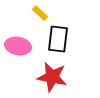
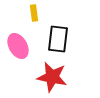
yellow rectangle: moved 6 px left; rotated 42 degrees clockwise
pink ellipse: rotated 50 degrees clockwise
